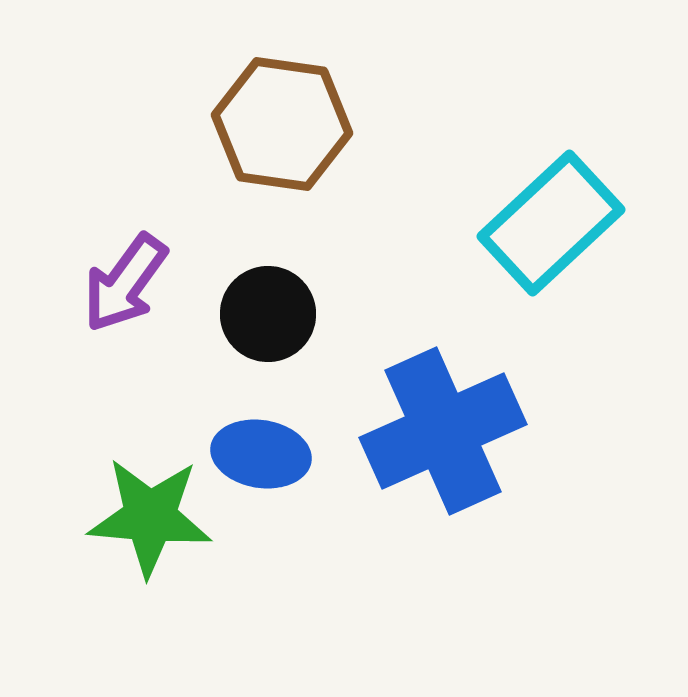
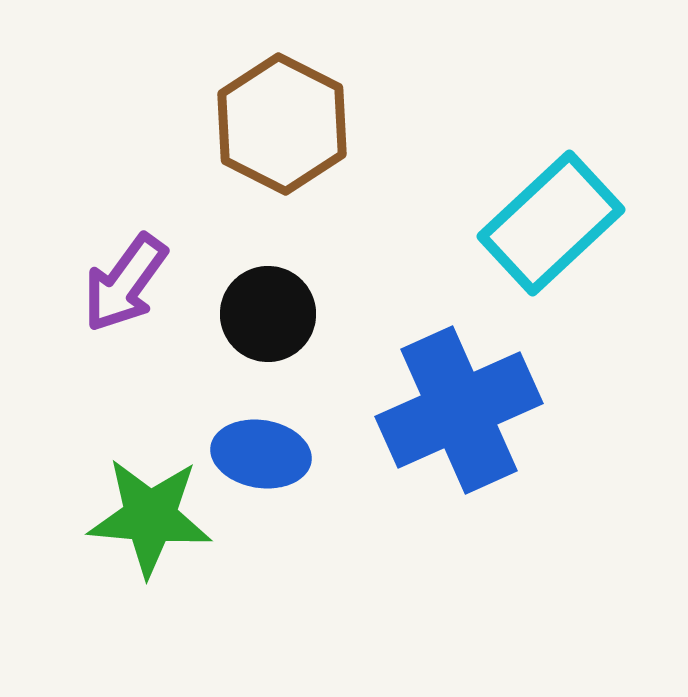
brown hexagon: rotated 19 degrees clockwise
blue cross: moved 16 px right, 21 px up
